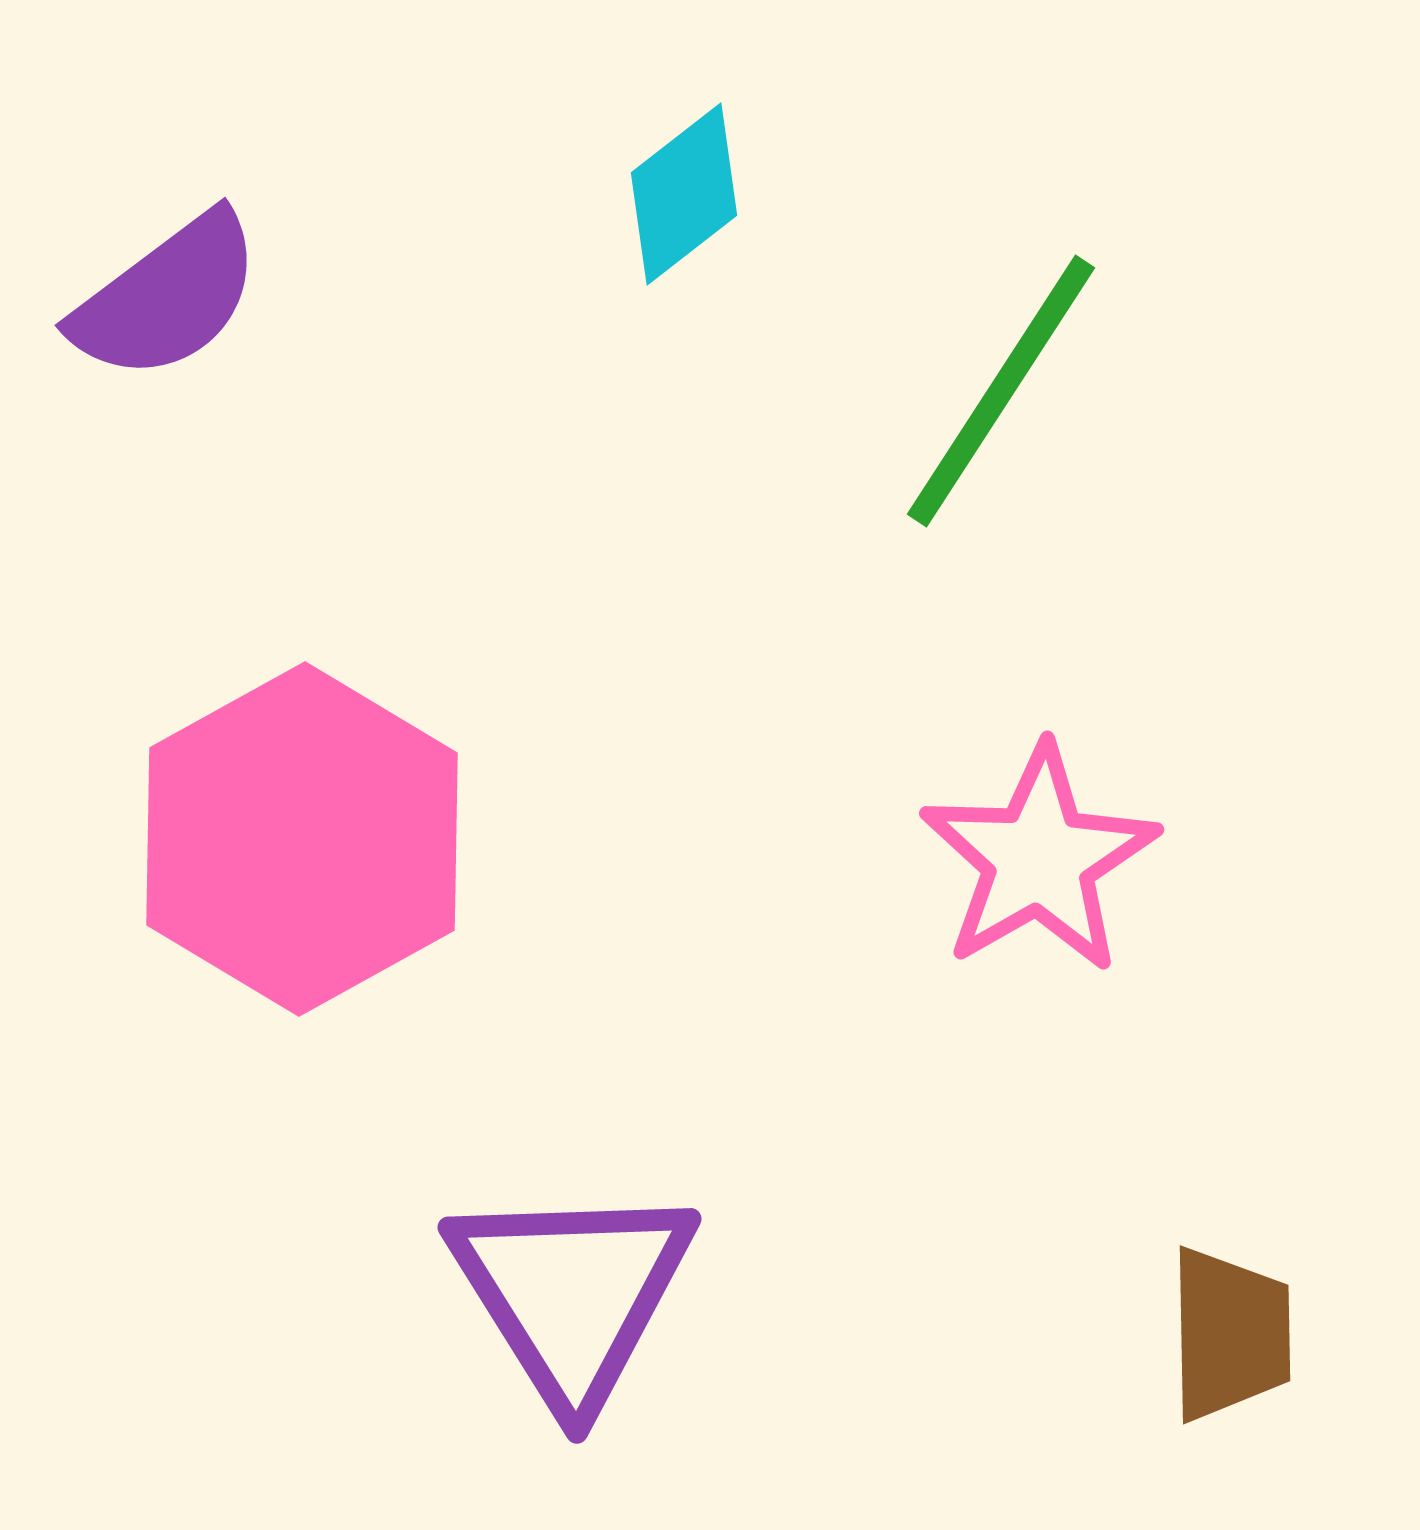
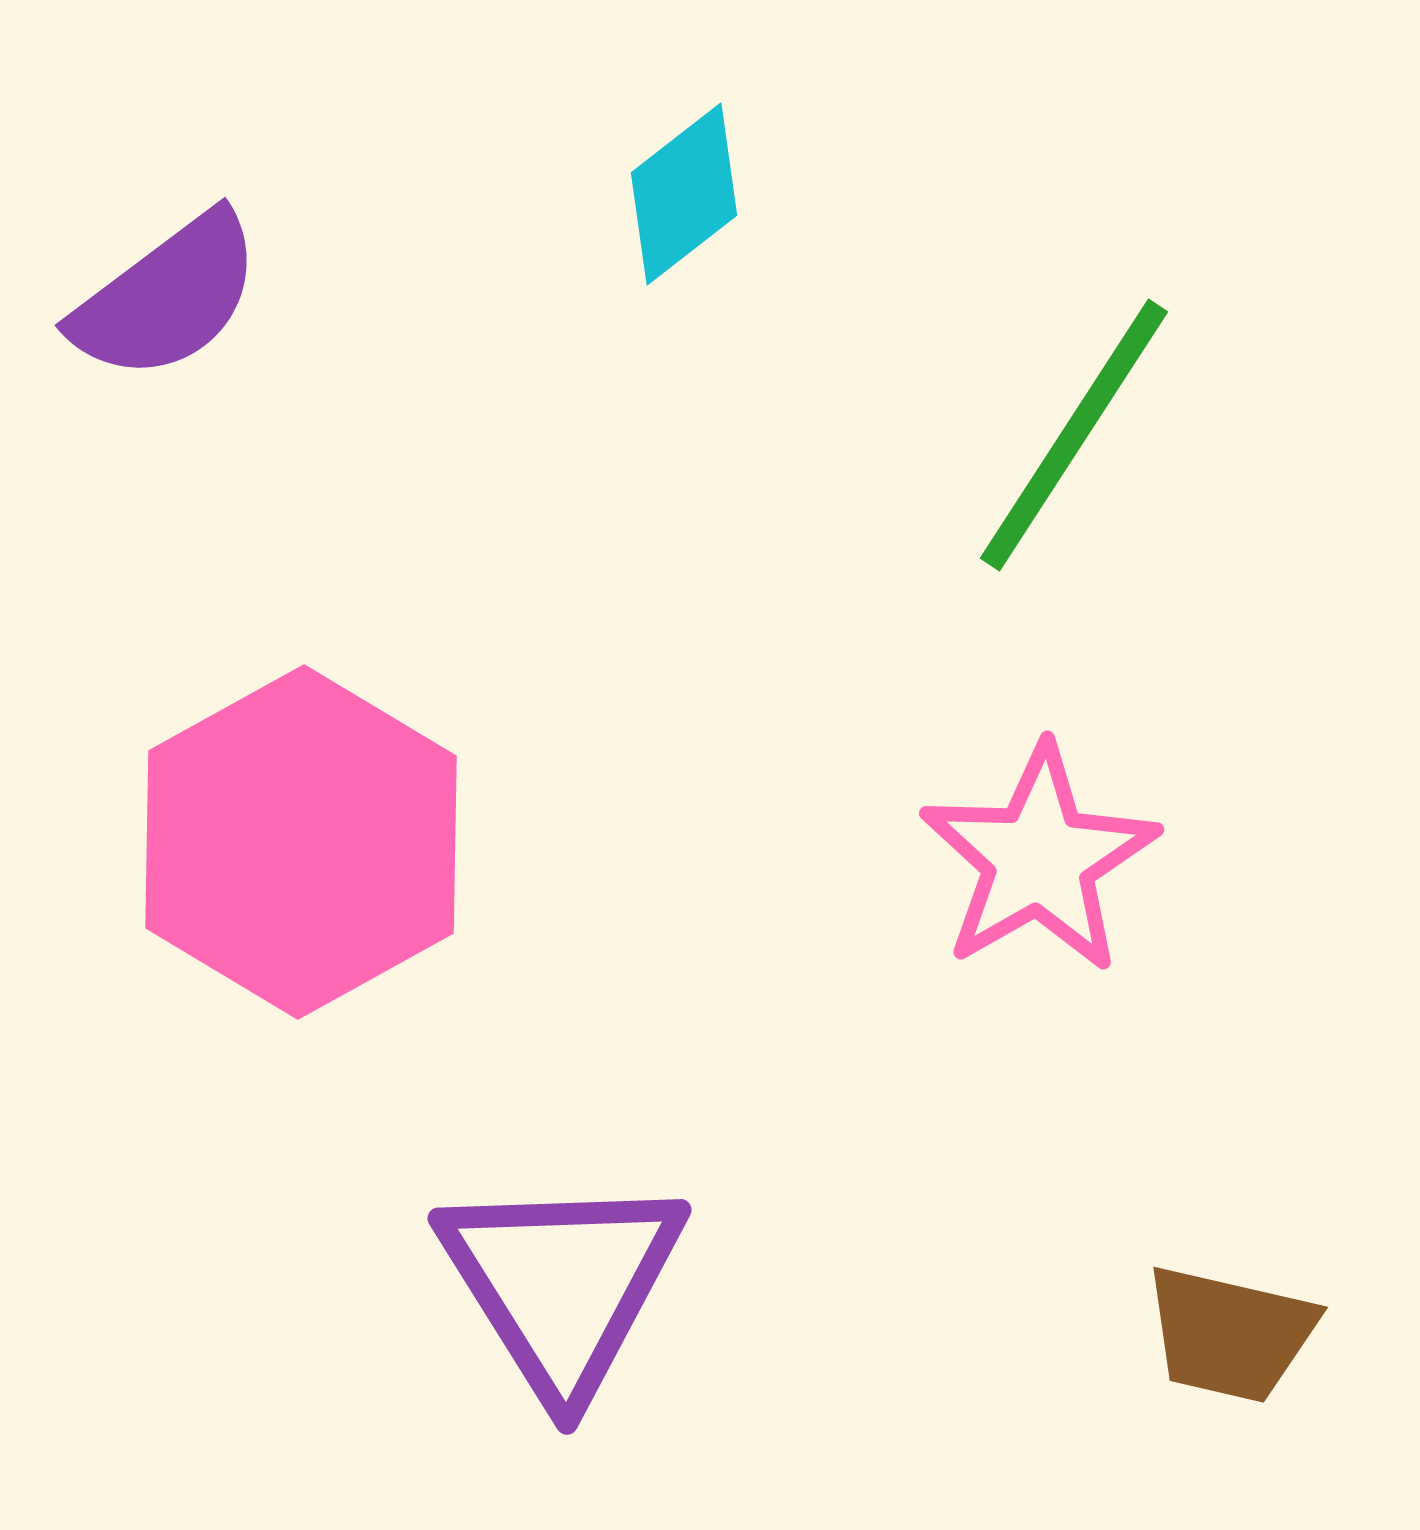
green line: moved 73 px right, 44 px down
pink hexagon: moved 1 px left, 3 px down
purple triangle: moved 10 px left, 9 px up
brown trapezoid: rotated 104 degrees clockwise
